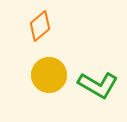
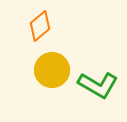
yellow circle: moved 3 px right, 5 px up
